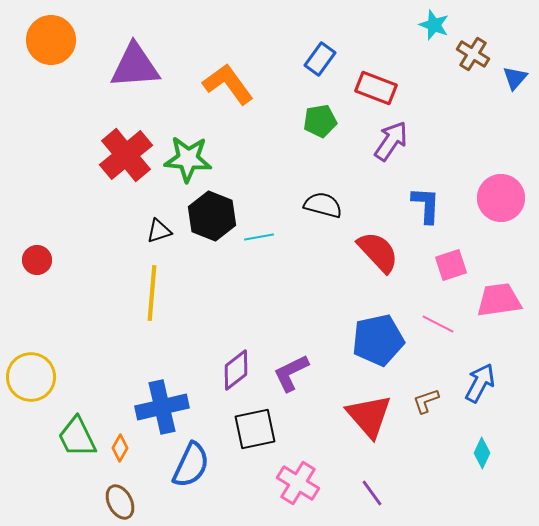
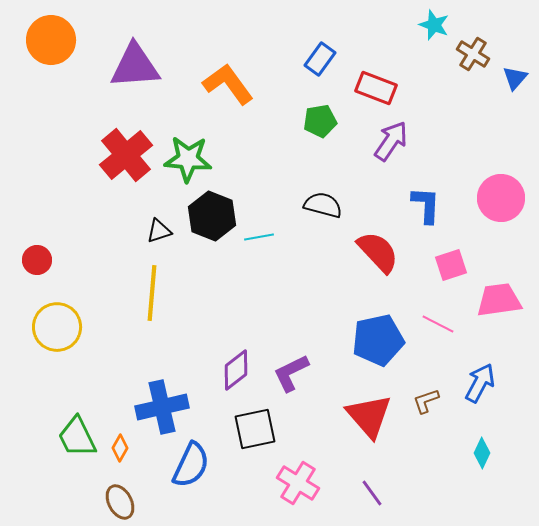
yellow circle: moved 26 px right, 50 px up
